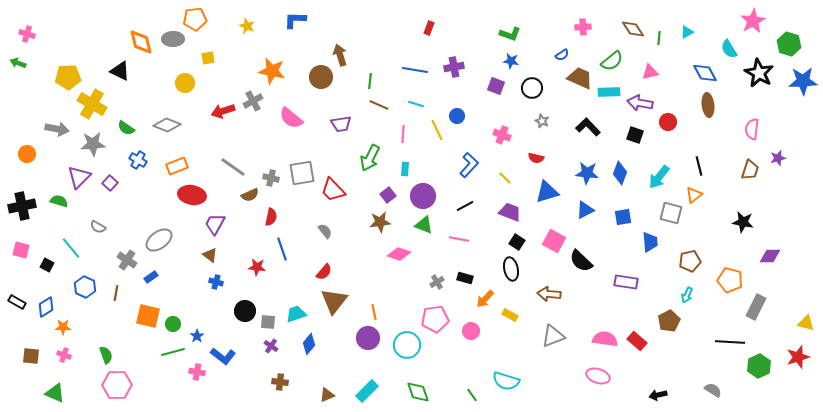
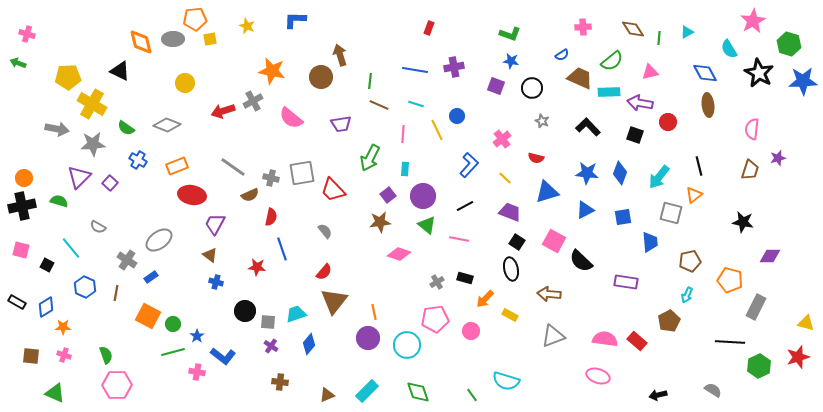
yellow square at (208, 58): moved 2 px right, 19 px up
pink cross at (502, 135): moved 4 px down; rotated 30 degrees clockwise
orange circle at (27, 154): moved 3 px left, 24 px down
green triangle at (424, 225): moved 3 px right; rotated 18 degrees clockwise
orange square at (148, 316): rotated 15 degrees clockwise
